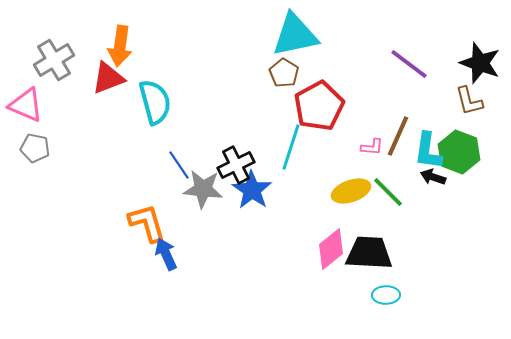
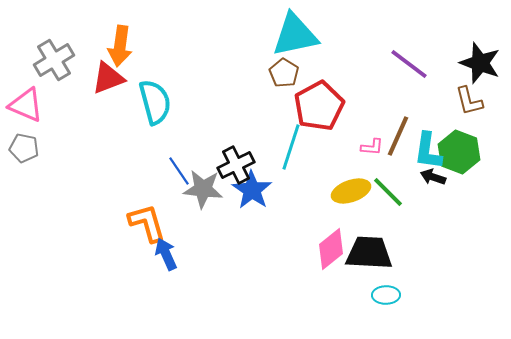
gray pentagon: moved 11 px left
blue line: moved 6 px down
